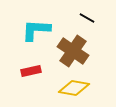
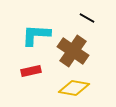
cyan L-shape: moved 5 px down
